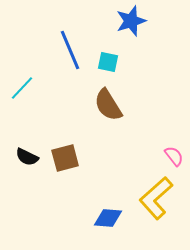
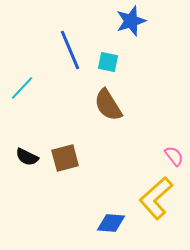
blue diamond: moved 3 px right, 5 px down
